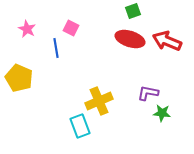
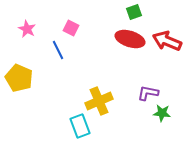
green square: moved 1 px right, 1 px down
blue line: moved 2 px right, 2 px down; rotated 18 degrees counterclockwise
